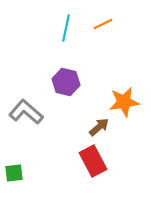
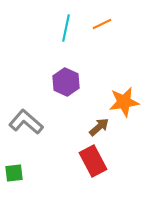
orange line: moved 1 px left
purple hexagon: rotated 12 degrees clockwise
gray L-shape: moved 10 px down
